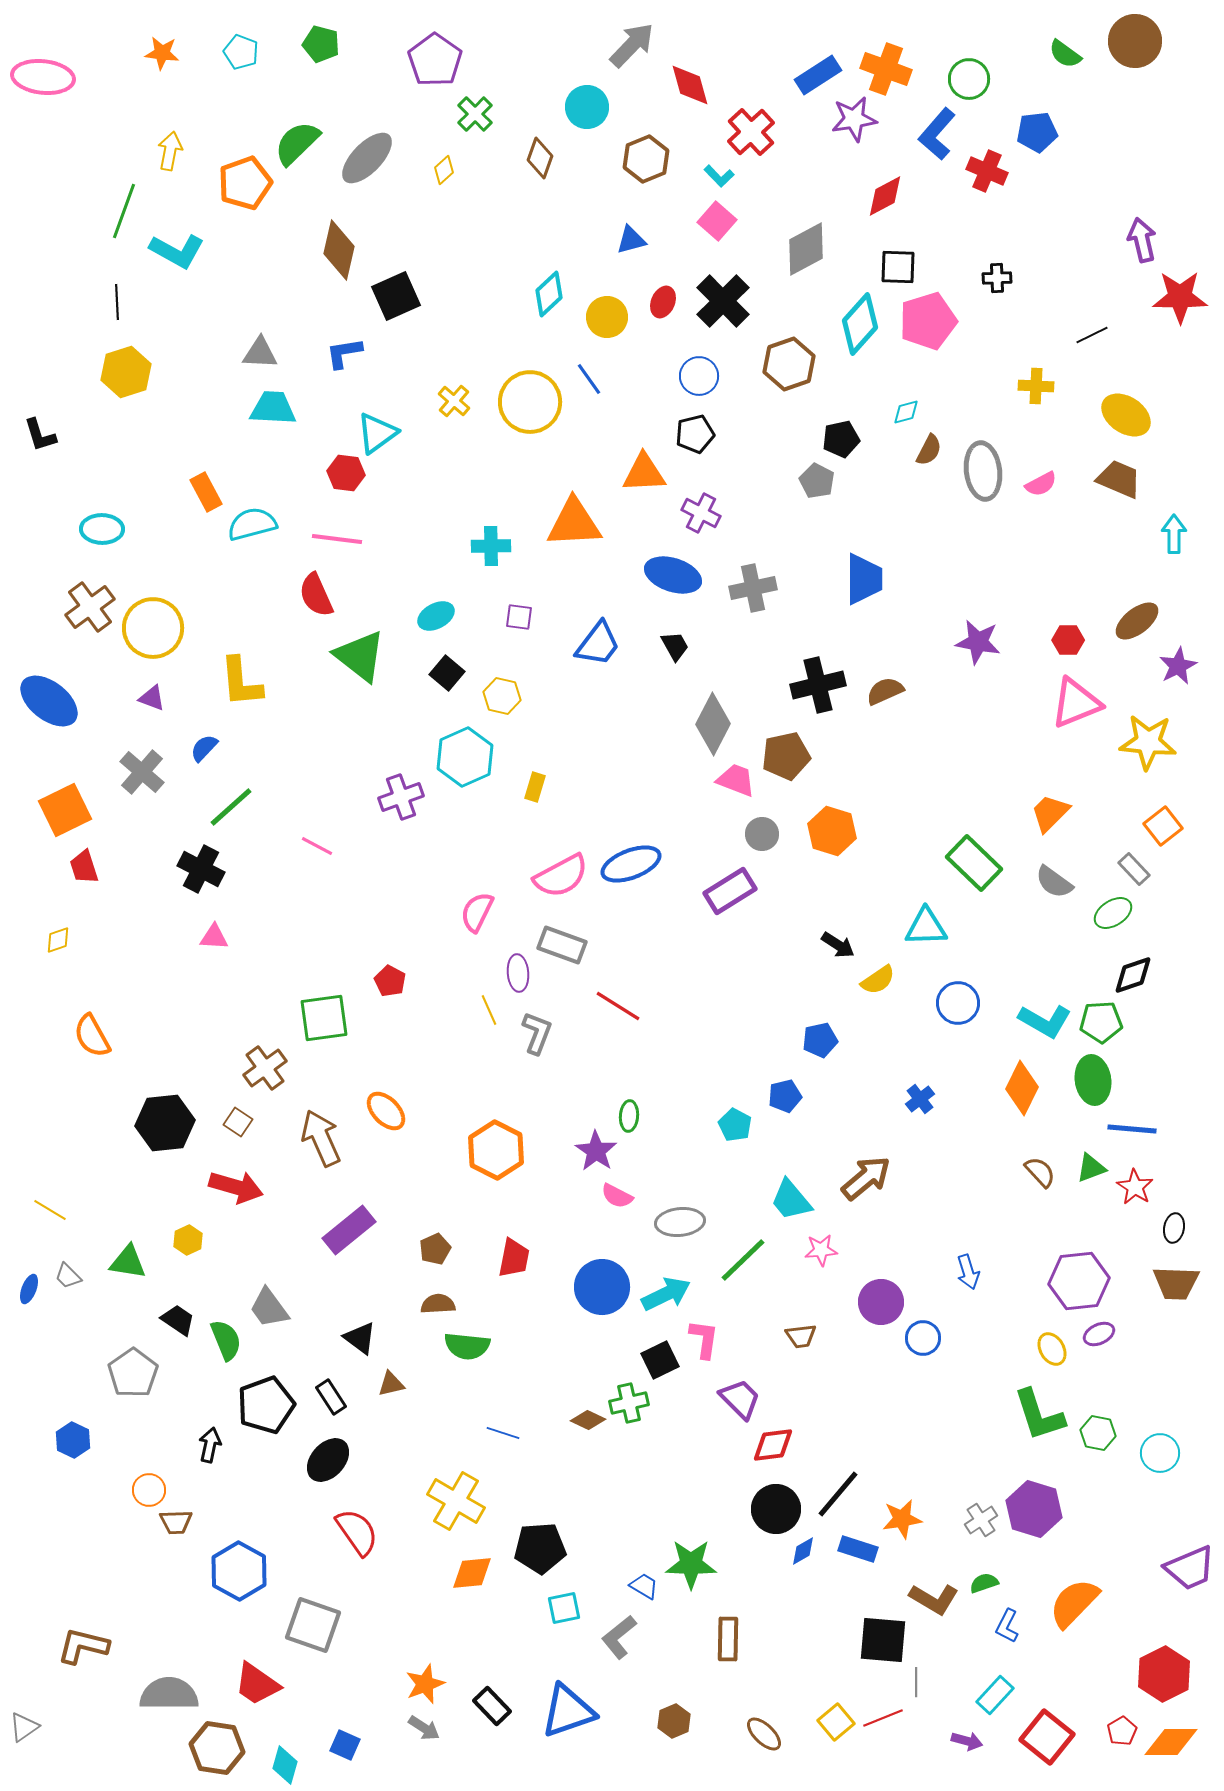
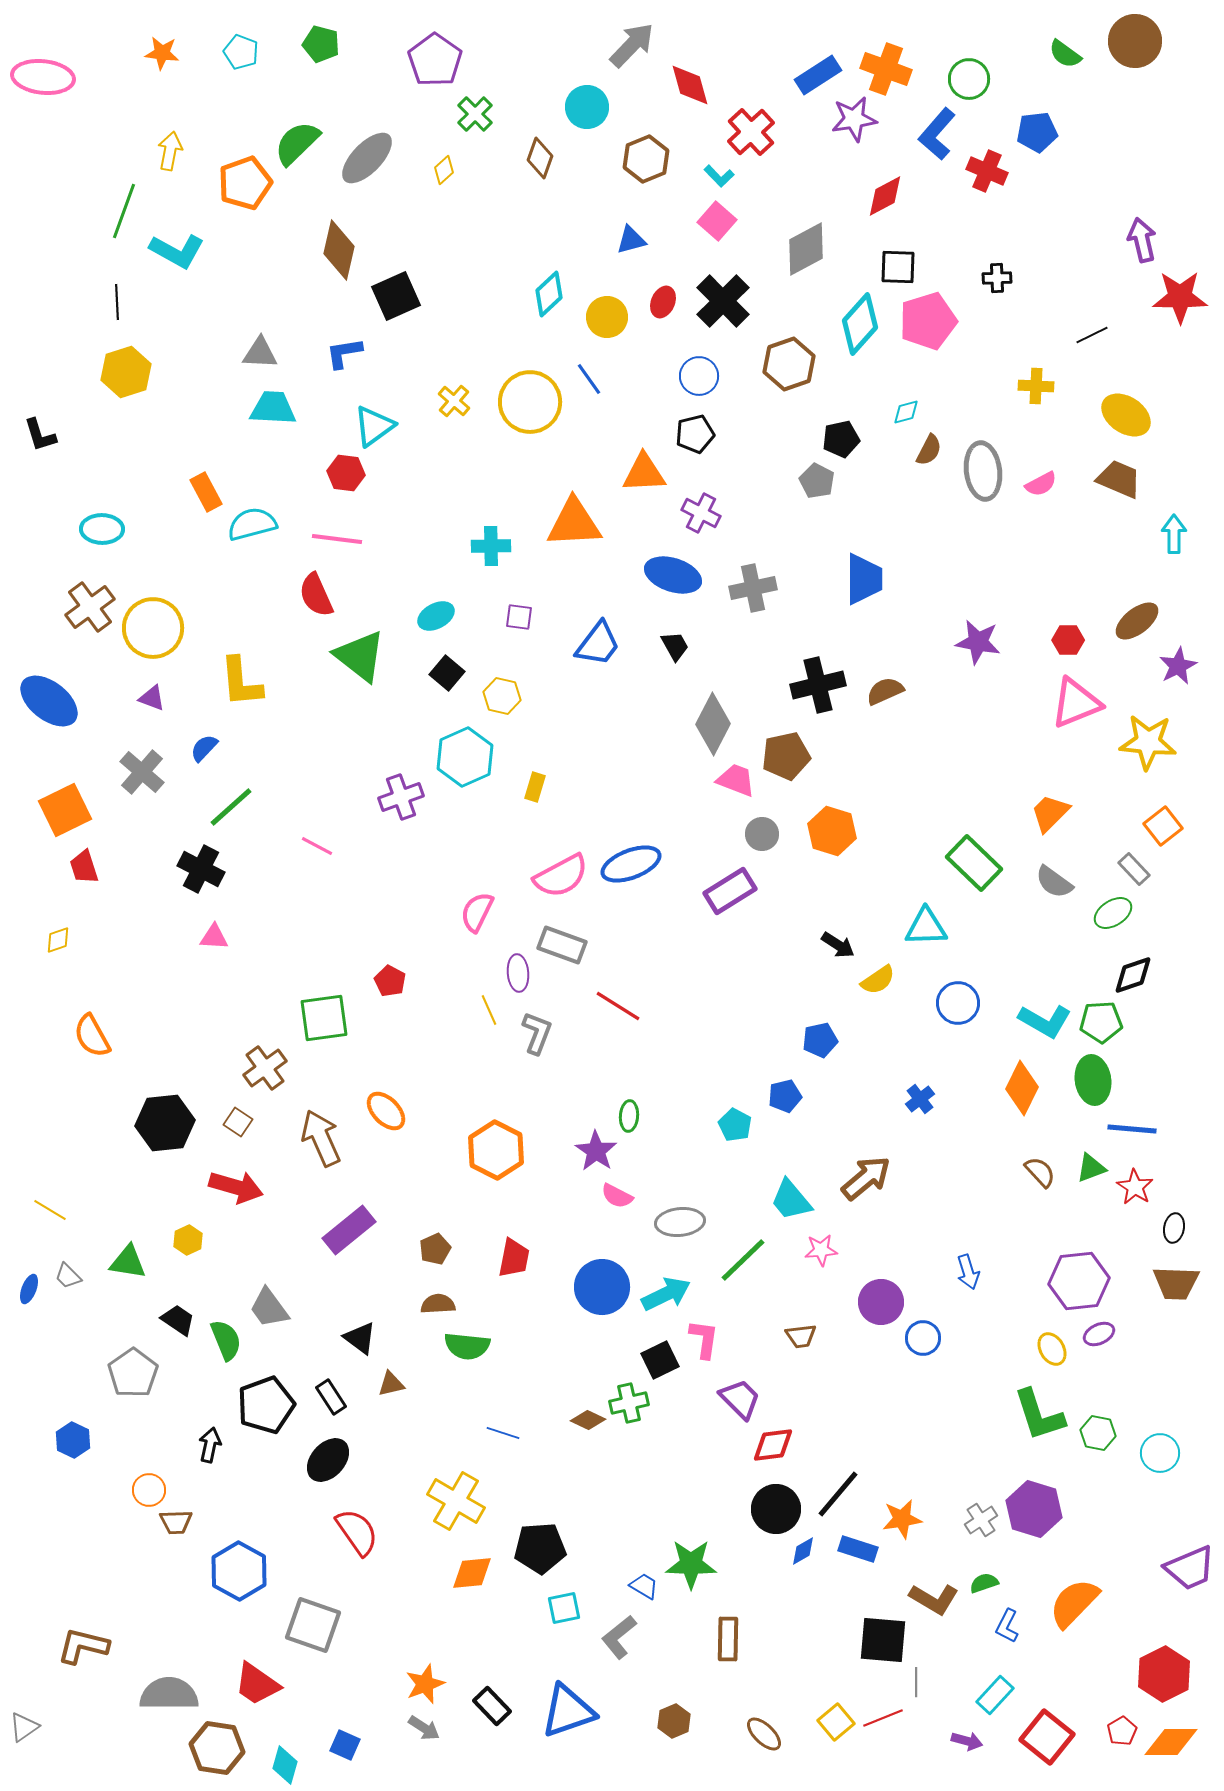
cyan triangle at (377, 433): moved 3 px left, 7 px up
